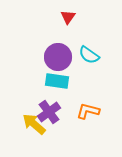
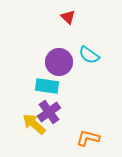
red triangle: rotated 21 degrees counterclockwise
purple circle: moved 1 px right, 5 px down
cyan rectangle: moved 10 px left, 5 px down
orange L-shape: moved 27 px down
